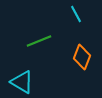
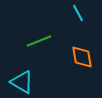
cyan line: moved 2 px right, 1 px up
orange diamond: rotated 30 degrees counterclockwise
